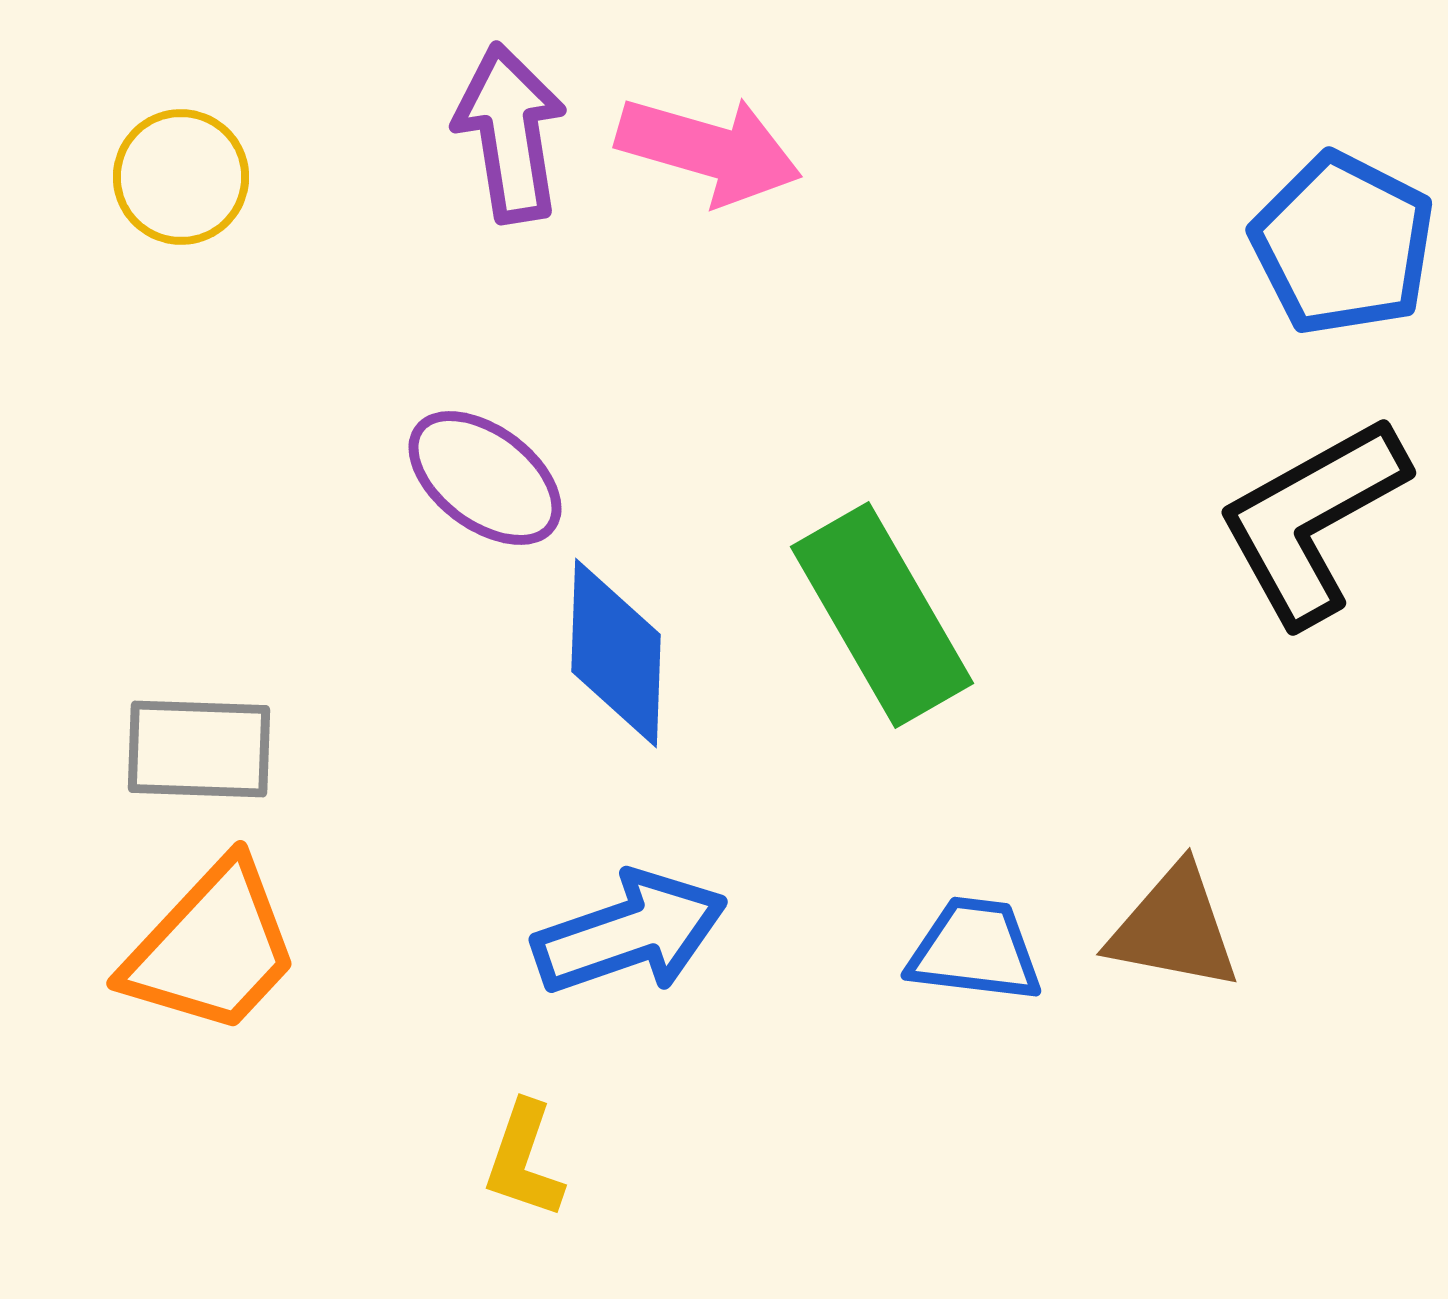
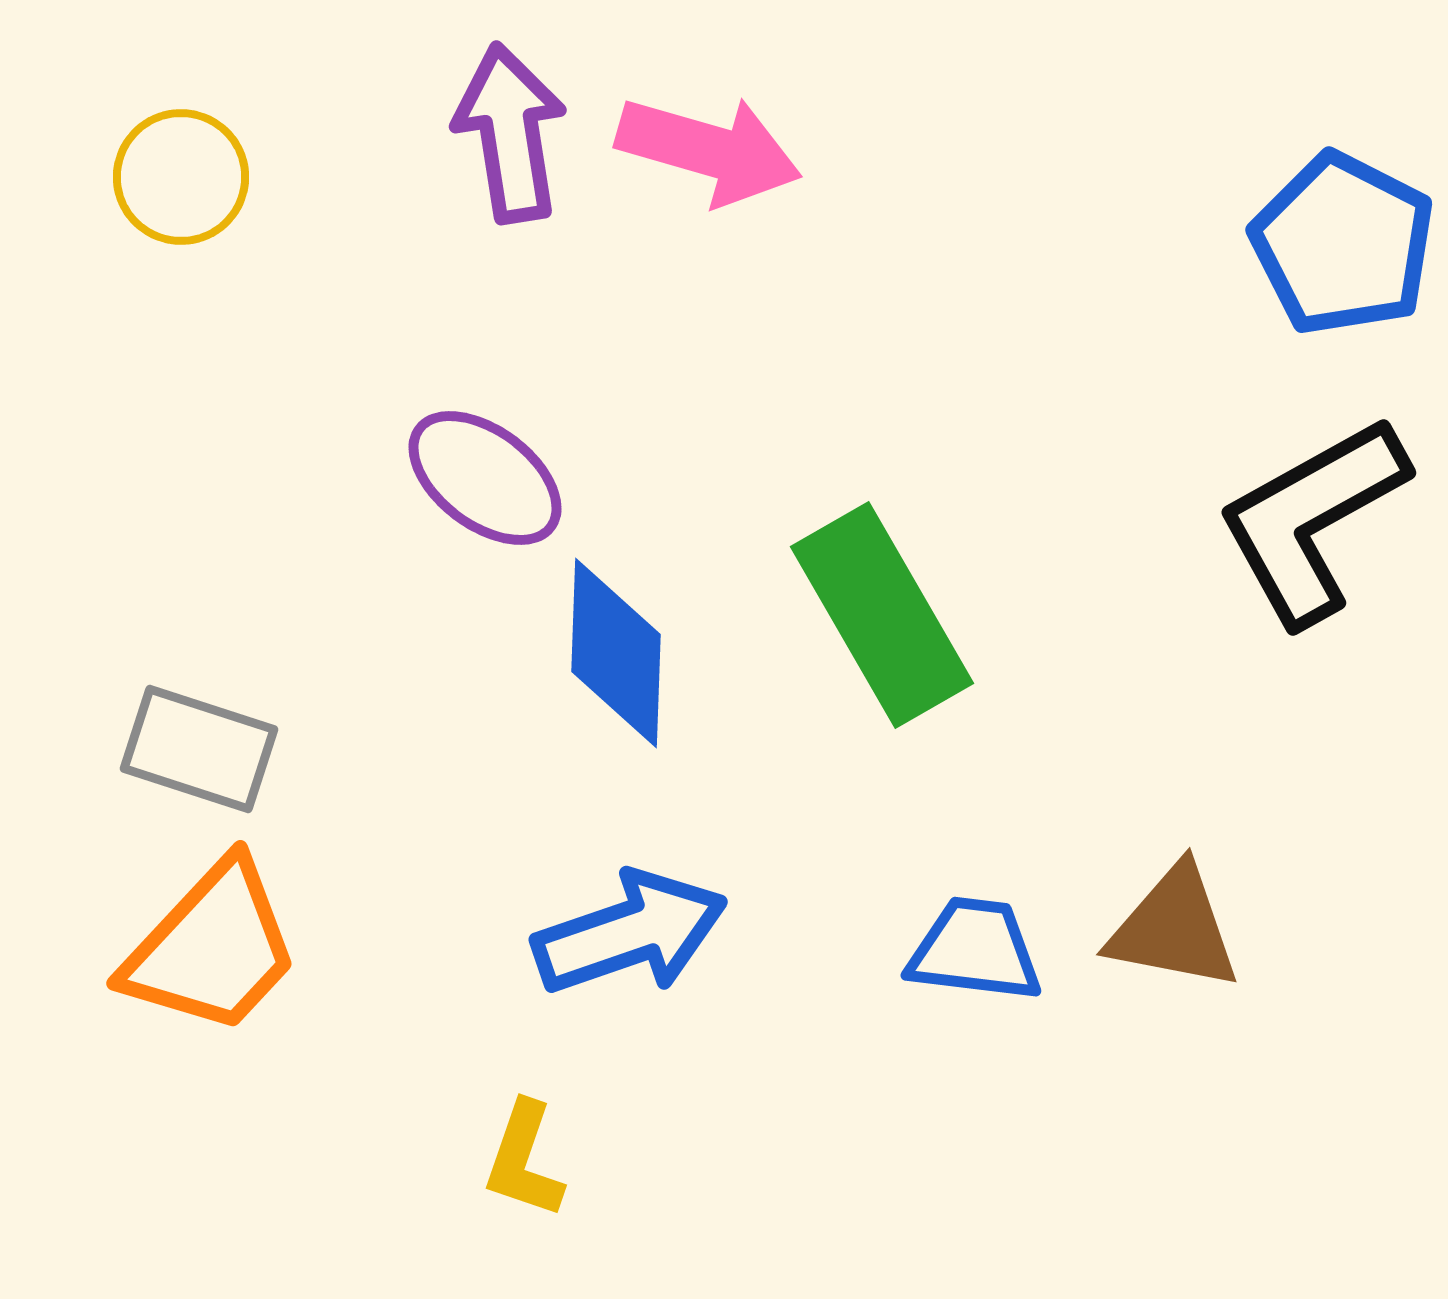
gray rectangle: rotated 16 degrees clockwise
